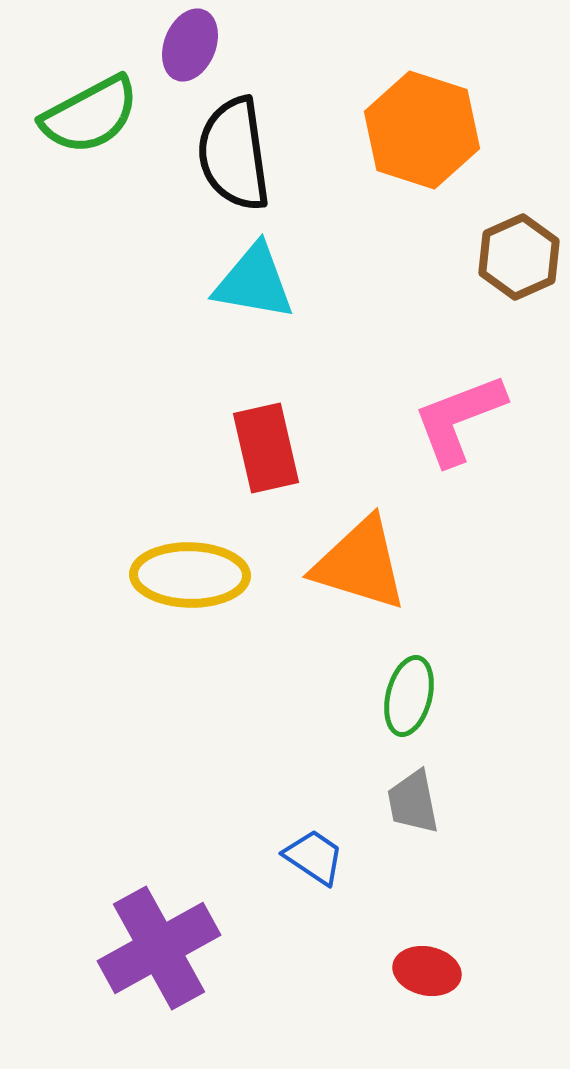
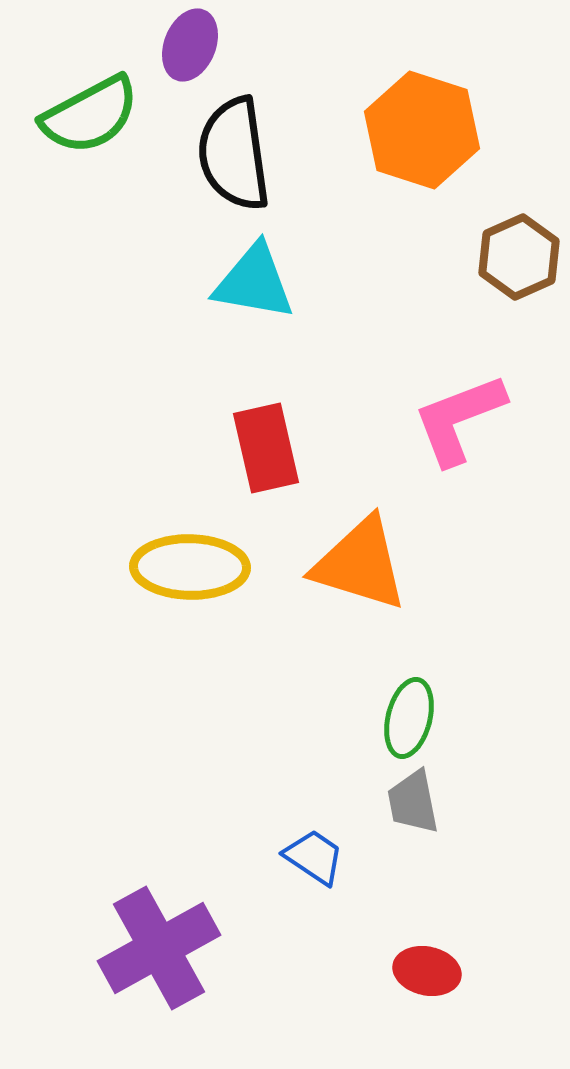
yellow ellipse: moved 8 px up
green ellipse: moved 22 px down
